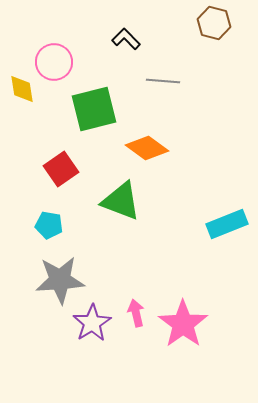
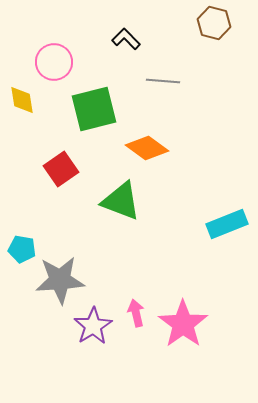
yellow diamond: moved 11 px down
cyan pentagon: moved 27 px left, 24 px down
purple star: moved 1 px right, 3 px down
